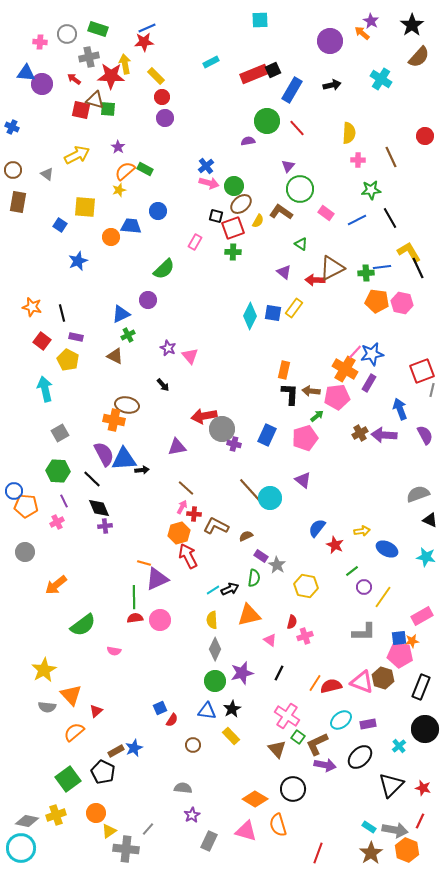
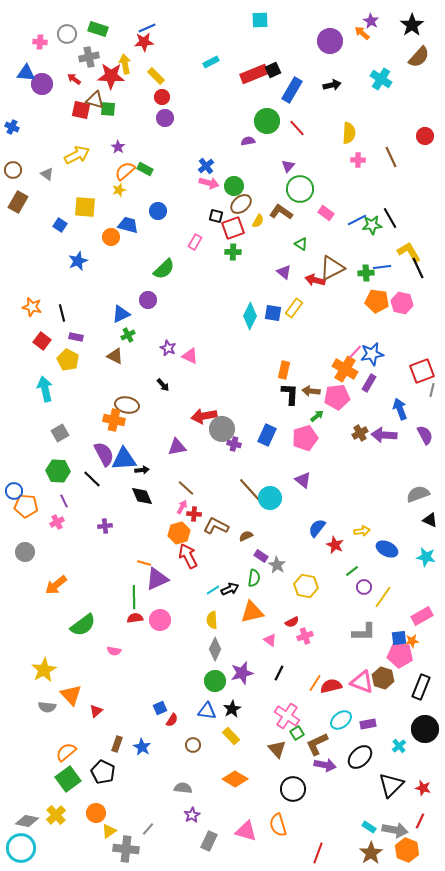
green star at (371, 190): moved 1 px right, 35 px down
brown rectangle at (18, 202): rotated 20 degrees clockwise
blue trapezoid at (131, 226): moved 3 px left, 1 px up; rotated 10 degrees clockwise
red arrow at (315, 280): rotated 12 degrees clockwise
pink triangle at (190, 356): rotated 24 degrees counterclockwise
black diamond at (99, 508): moved 43 px right, 12 px up
orange triangle at (249, 615): moved 3 px right, 3 px up
red semicircle at (292, 622): rotated 48 degrees clockwise
orange semicircle at (74, 732): moved 8 px left, 20 px down
green square at (298, 737): moved 1 px left, 4 px up; rotated 24 degrees clockwise
blue star at (134, 748): moved 8 px right, 1 px up; rotated 18 degrees counterclockwise
brown rectangle at (116, 751): moved 1 px right, 7 px up; rotated 42 degrees counterclockwise
orange diamond at (255, 799): moved 20 px left, 20 px up
yellow cross at (56, 815): rotated 24 degrees counterclockwise
